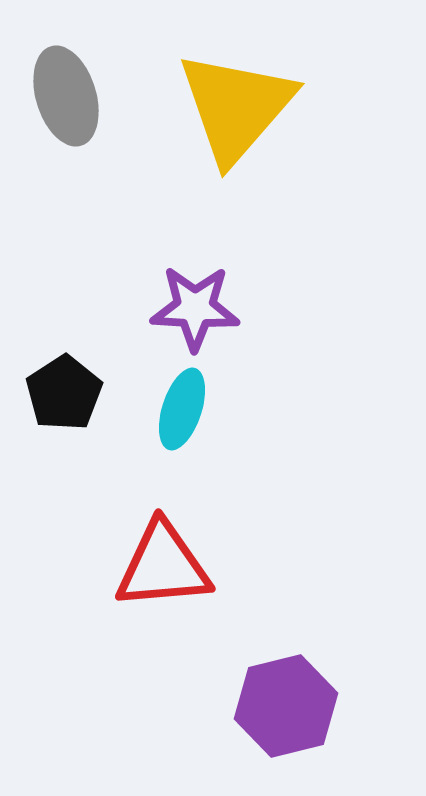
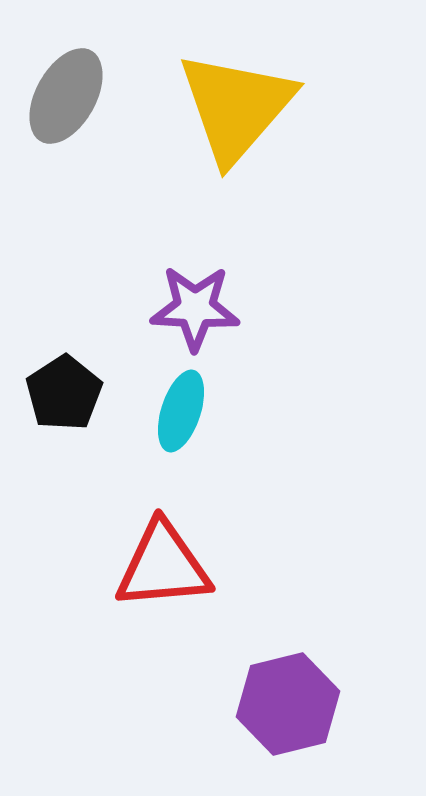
gray ellipse: rotated 46 degrees clockwise
cyan ellipse: moved 1 px left, 2 px down
purple hexagon: moved 2 px right, 2 px up
